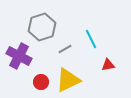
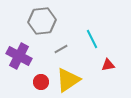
gray hexagon: moved 6 px up; rotated 12 degrees clockwise
cyan line: moved 1 px right
gray line: moved 4 px left
yellow triangle: rotated 8 degrees counterclockwise
